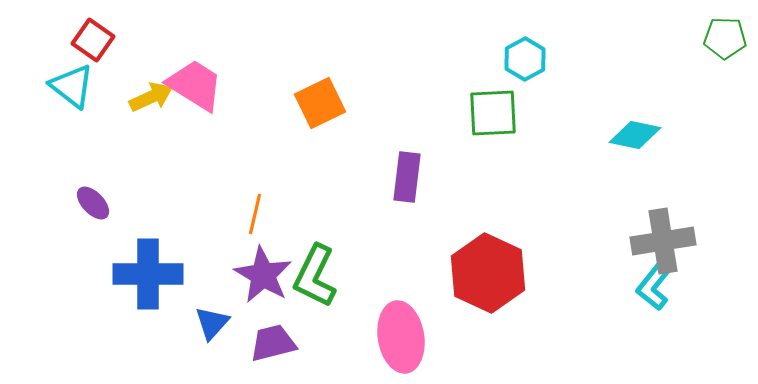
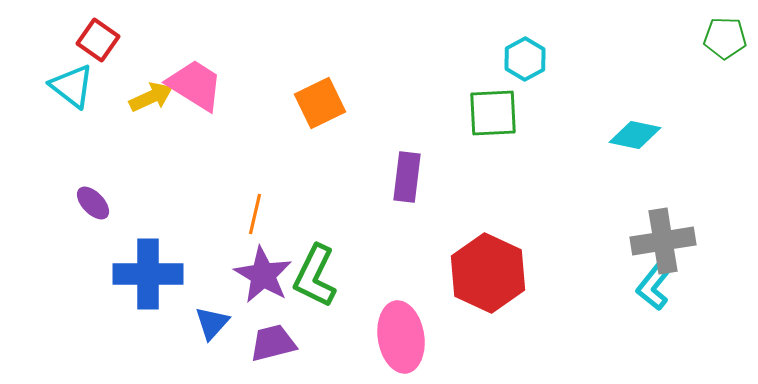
red square: moved 5 px right
